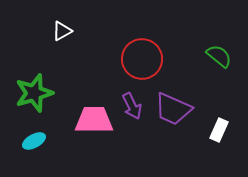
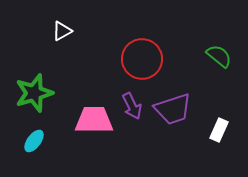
purple trapezoid: rotated 42 degrees counterclockwise
cyan ellipse: rotated 25 degrees counterclockwise
